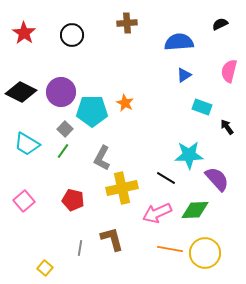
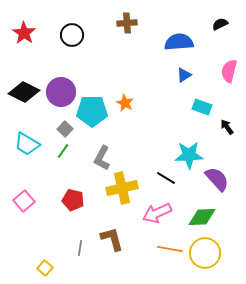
black diamond: moved 3 px right
green diamond: moved 7 px right, 7 px down
